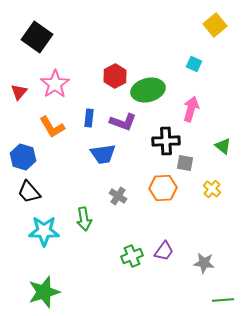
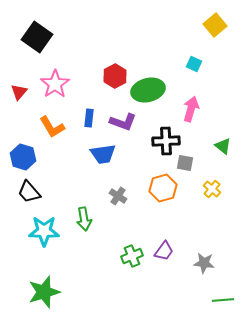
orange hexagon: rotated 12 degrees counterclockwise
